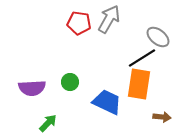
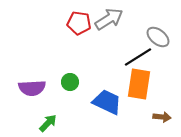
gray arrow: rotated 28 degrees clockwise
black line: moved 4 px left, 1 px up
